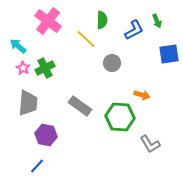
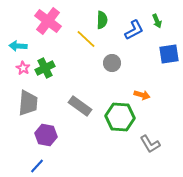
cyan arrow: rotated 36 degrees counterclockwise
